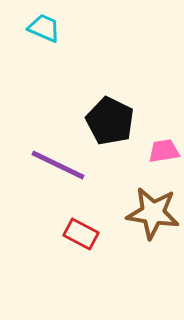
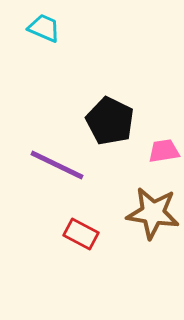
purple line: moved 1 px left
